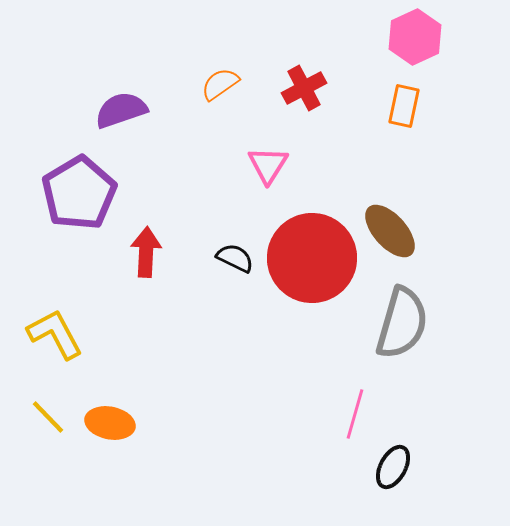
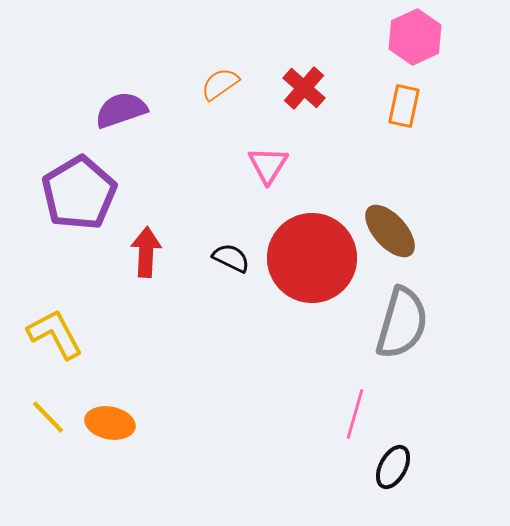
red cross: rotated 21 degrees counterclockwise
black semicircle: moved 4 px left
